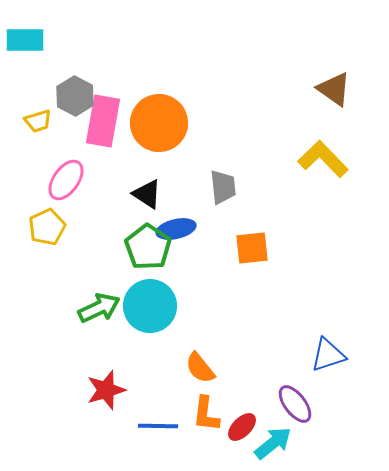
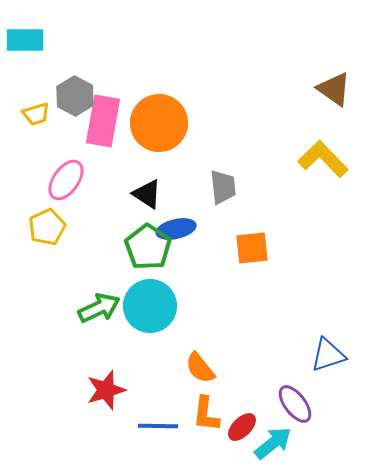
yellow trapezoid: moved 2 px left, 7 px up
